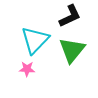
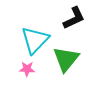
black L-shape: moved 4 px right, 2 px down
green triangle: moved 6 px left, 9 px down
